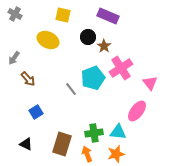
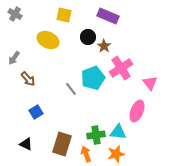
yellow square: moved 1 px right
pink ellipse: rotated 15 degrees counterclockwise
green cross: moved 2 px right, 2 px down
orange arrow: moved 1 px left
